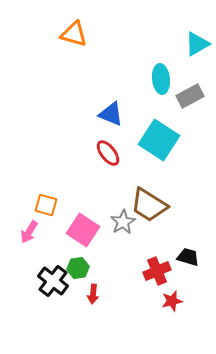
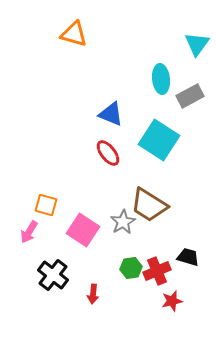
cyan triangle: rotated 24 degrees counterclockwise
green hexagon: moved 53 px right
black cross: moved 6 px up
